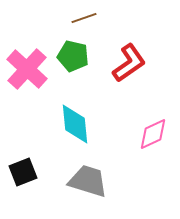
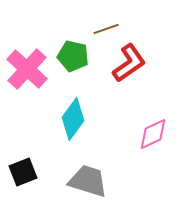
brown line: moved 22 px right, 11 px down
cyan diamond: moved 2 px left, 5 px up; rotated 42 degrees clockwise
